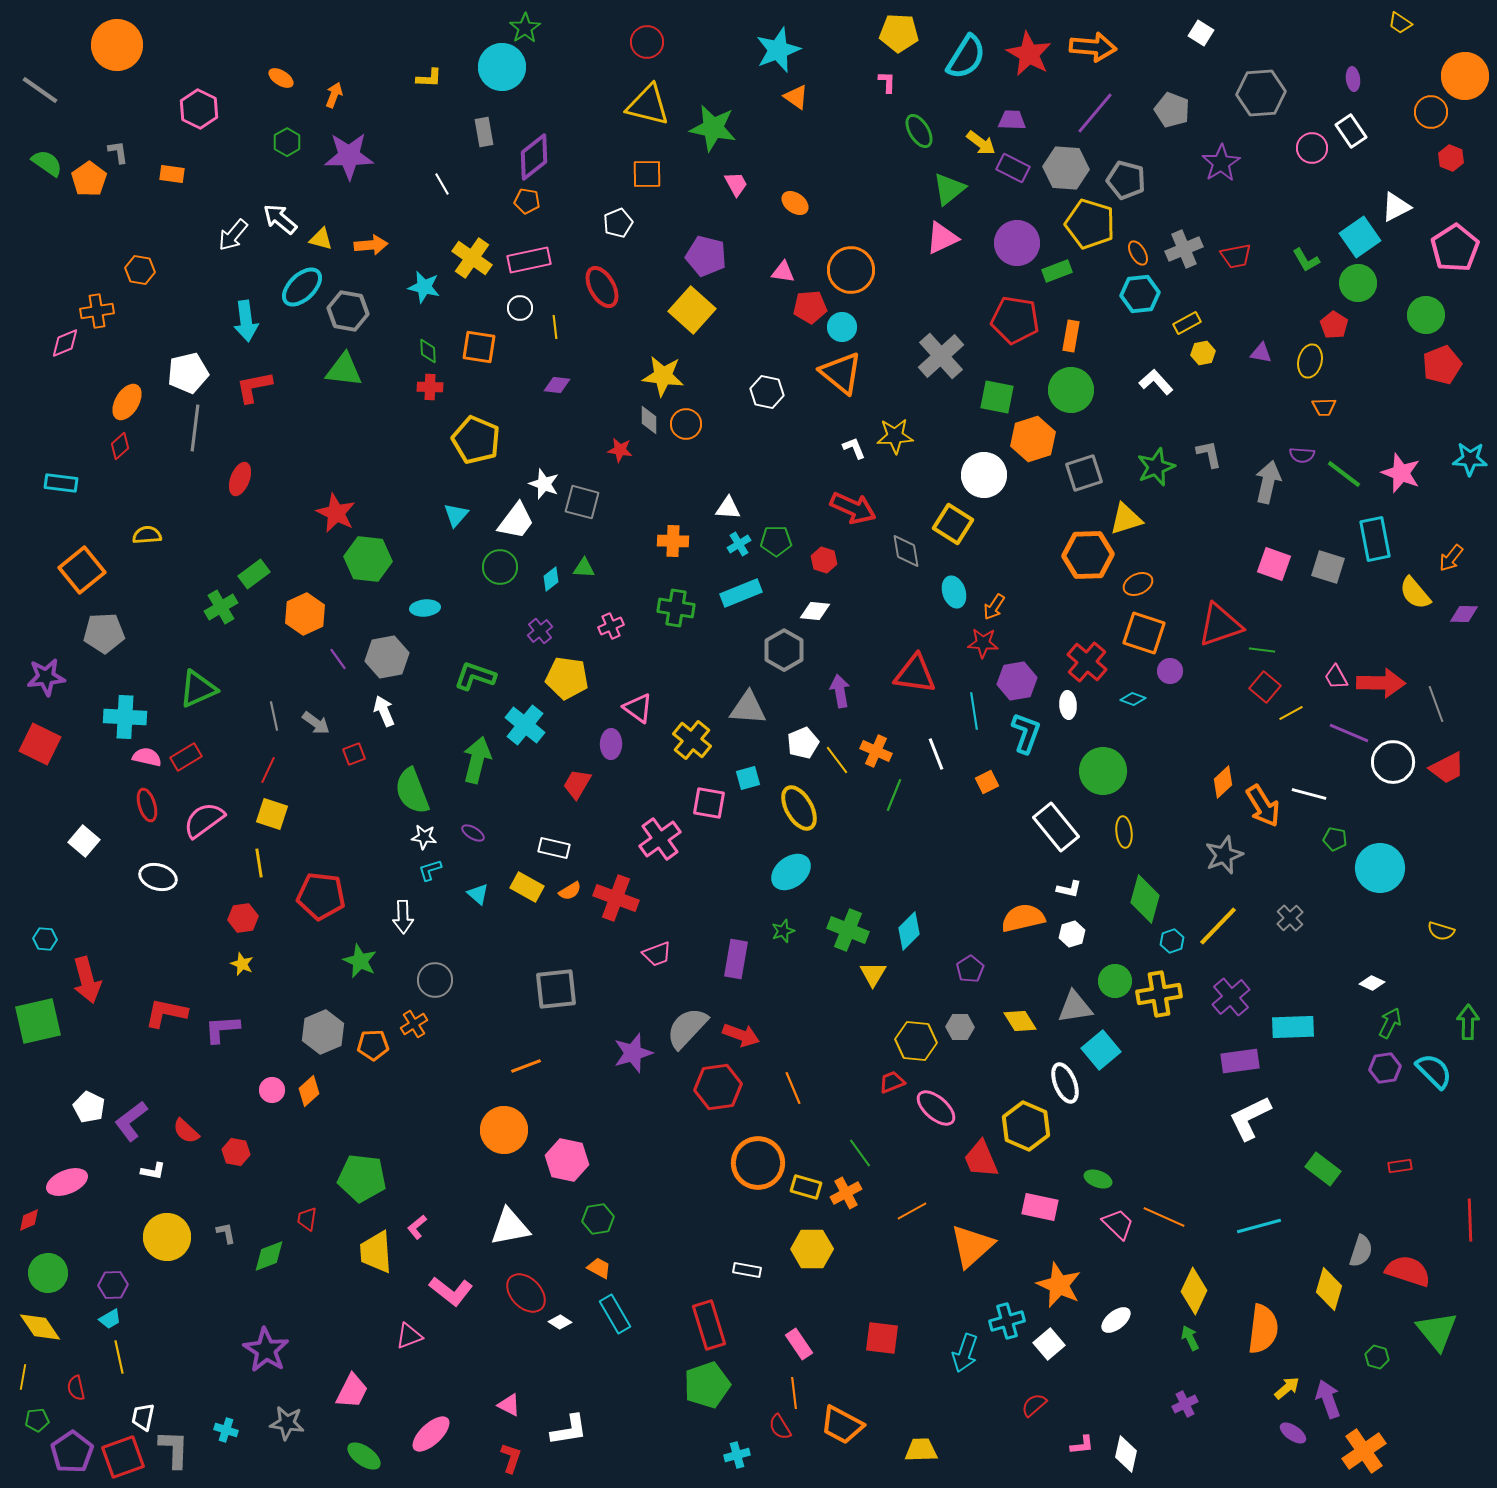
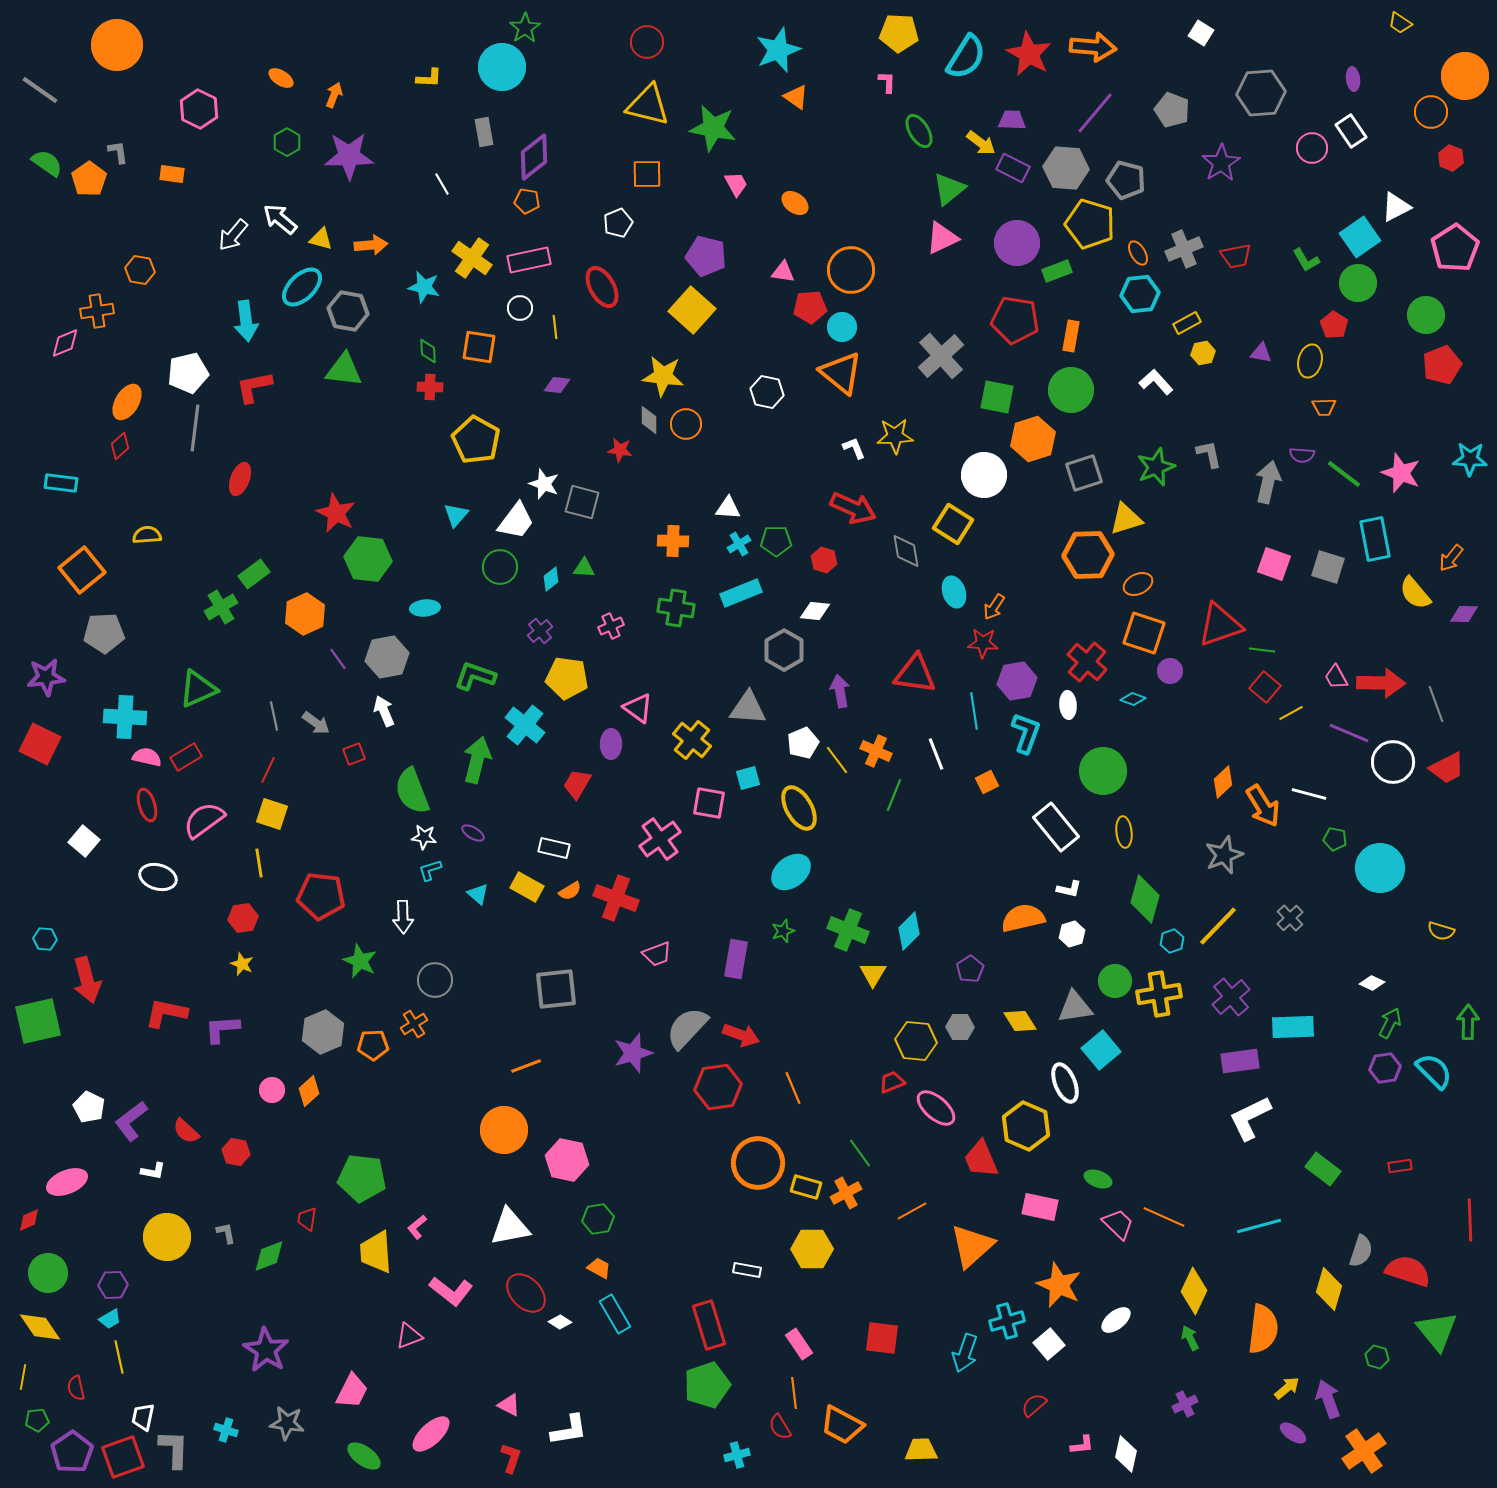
yellow pentagon at (476, 440): rotated 6 degrees clockwise
